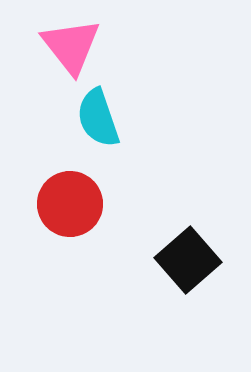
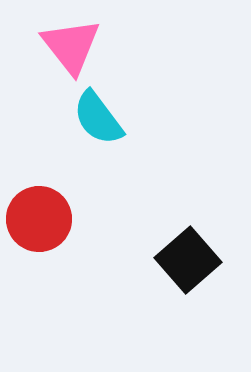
cyan semicircle: rotated 18 degrees counterclockwise
red circle: moved 31 px left, 15 px down
